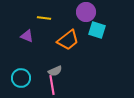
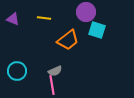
purple triangle: moved 14 px left, 17 px up
cyan circle: moved 4 px left, 7 px up
